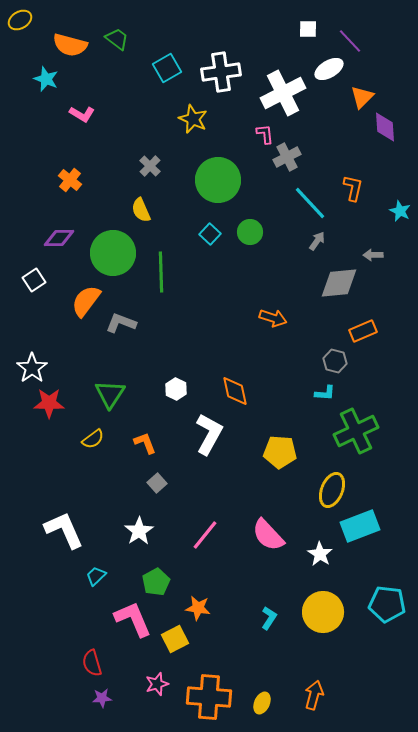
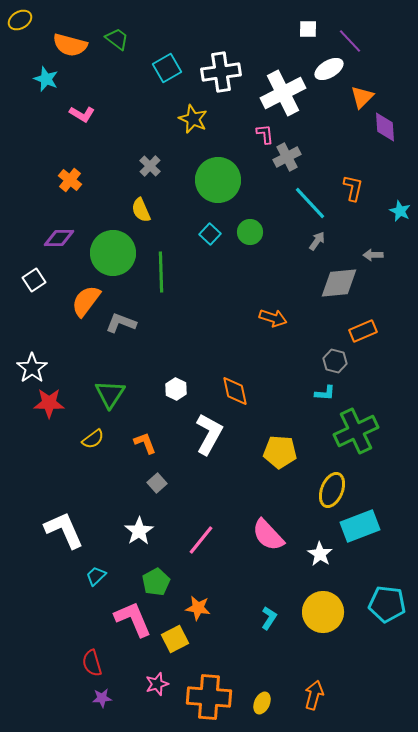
pink line at (205, 535): moved 4 px left, 5 px down
